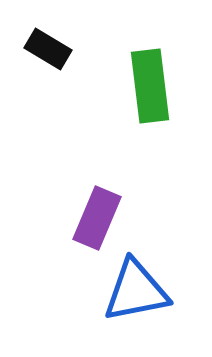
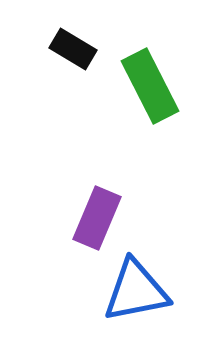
black rectangle: moved 25 px right
green rectangle: rotated 20 degrees counterclockwise
